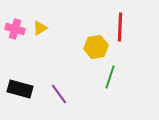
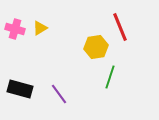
red line: rotated 24 degrees counterclockwise
